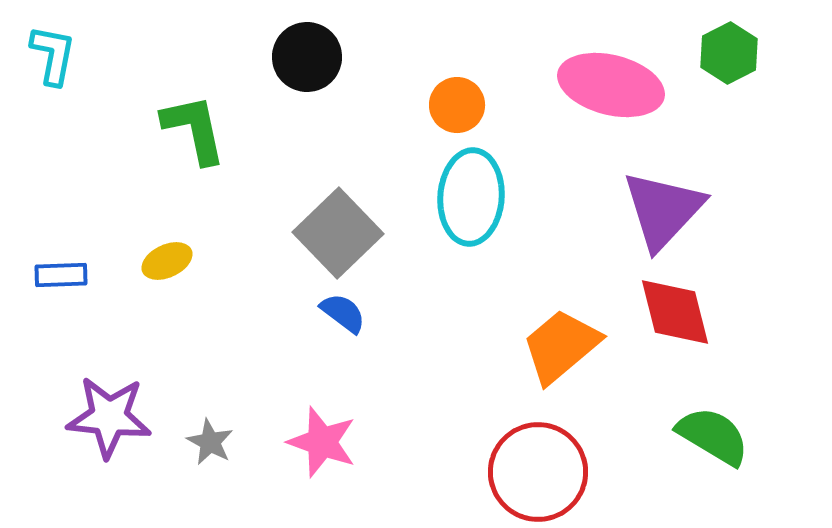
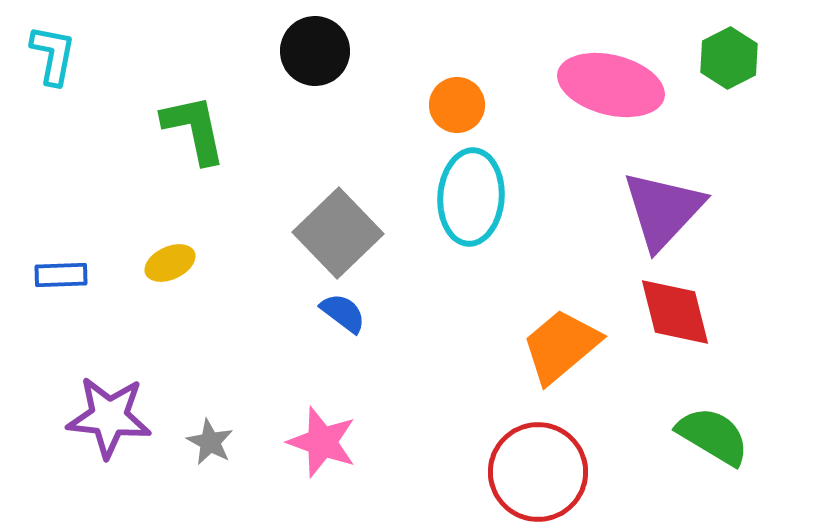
green hexagon: moved 5 px down
black circle: moved 8 px right, 6 px up
yellow ellipse: moved 3 px right, 2 px down
